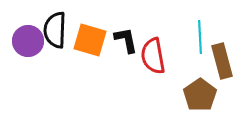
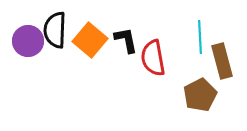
orange square: rotated 24 degrees clockwise
red semicircle: moved 2 px down
brown pentagon: rotated 8 degrees clockwise
